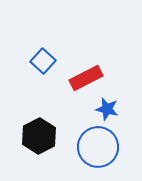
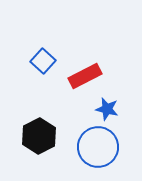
red rectangle: moved 1 px left, 2 px up
